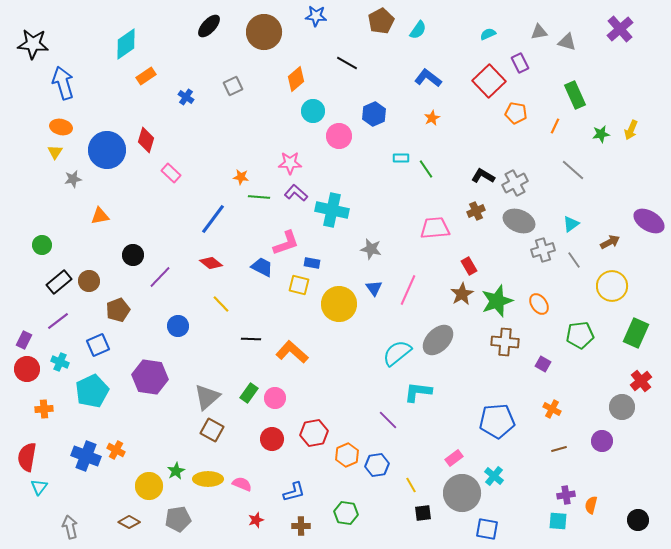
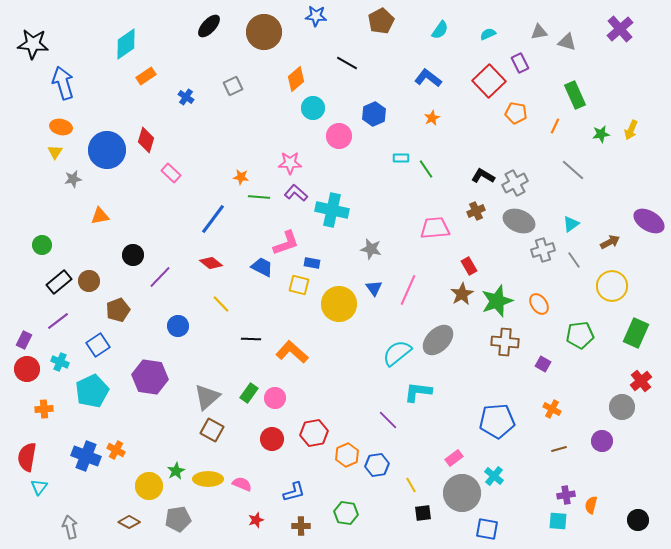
cyan semicircle at (418, 30): moved 22 px right
cyan circle at (313, 111): moved 3 px up
blue square at (98, 345): rotated 10 degrees counterclockwise
